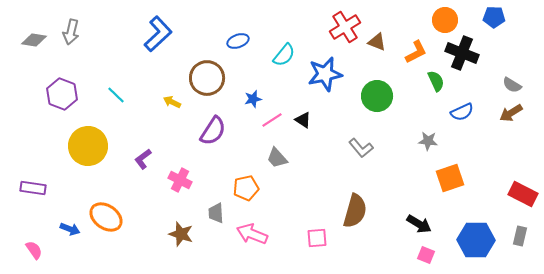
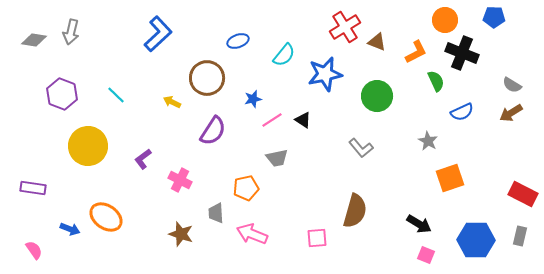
gray star at (428, 141): rotated 24 degrees clockwise
gray trapezoid at (277, 158): rotated 60 degrees counterclockwise
